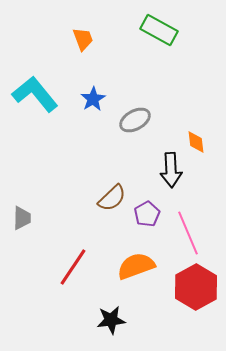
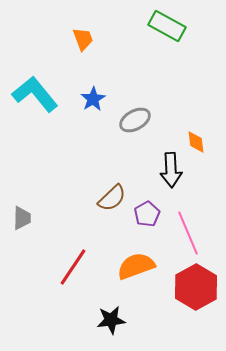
green rectangle: moved 8 px right, 4 px up
